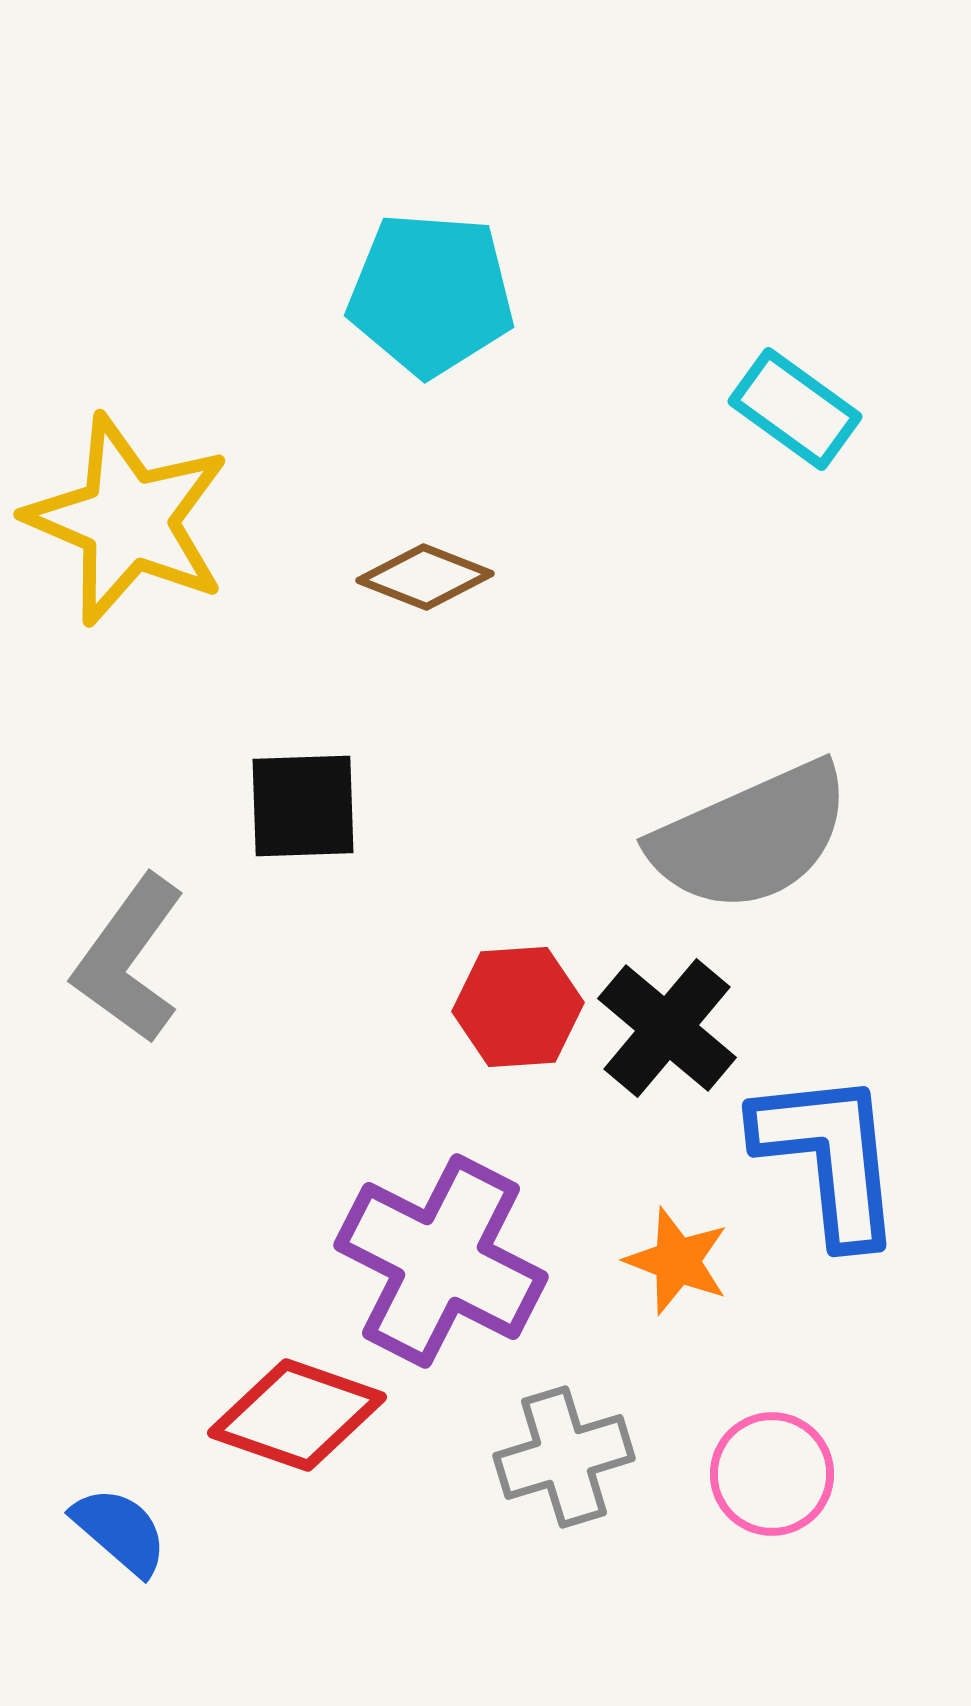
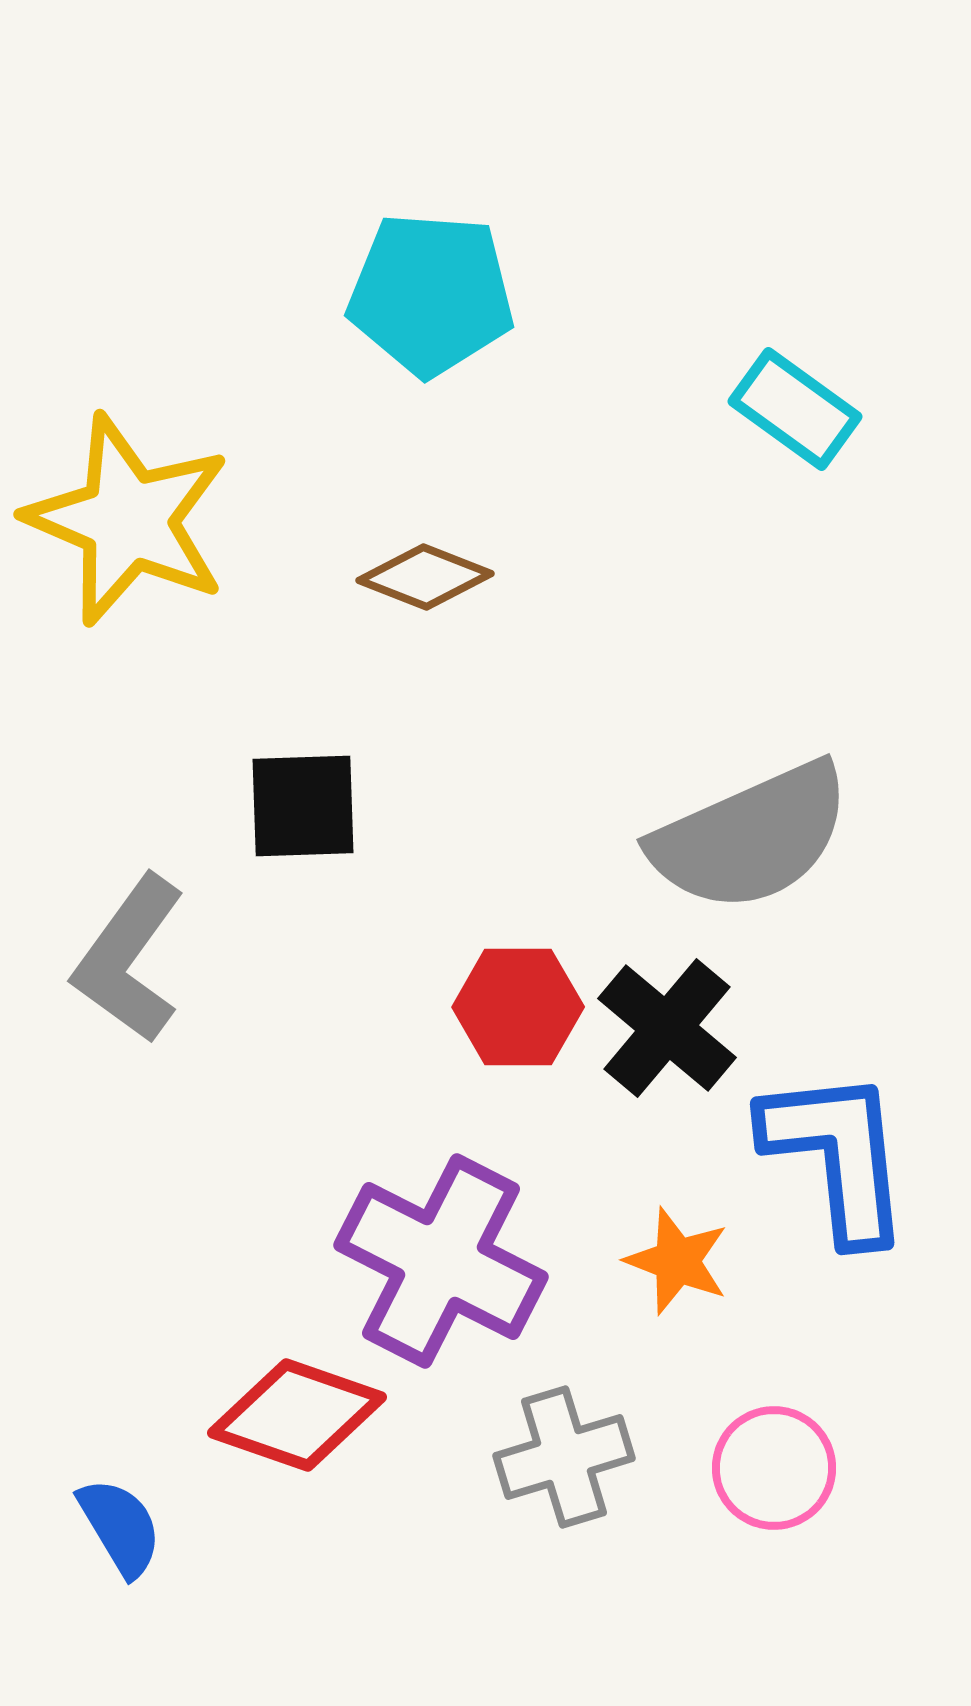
red hexagon: rotated 4 degrees clockwise
blue L-shape: moved 8 px right, 2 px up
pink circle: moved 2 px right, 6 px up
blue semicircle: moved 4 px up; rotated 18 degrees clockwise
